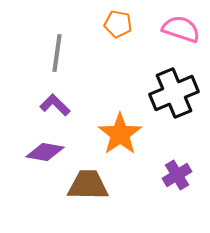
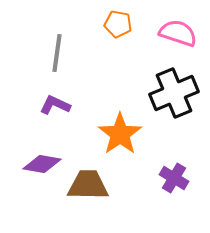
pink semicircle: moved 3 px left, 4 px down
purple L-shape: rotated 20 degrees counterclockwise
purple diamond: moved 3 px left, 12 px down
purple cross: moved 3 px left, 3 px down; rotated 28 degrees counterclockwise
